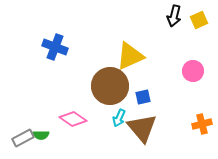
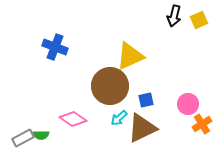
pink circle: moved 5 px left, 33 px down
blue square: moved 3 px right, 3 px down
cyan arrow: rotated 24 degrees clockwise
orange cross: rotated 18 degrees counterclockwise
brown triangle: rotated 44 degrees clockwise
